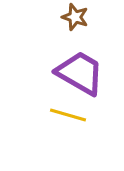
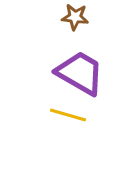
brown star: rotated 12 degrees counterclockwise
